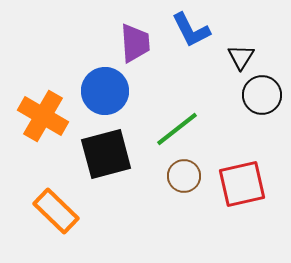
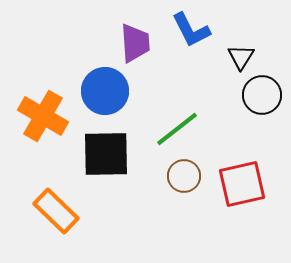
black square: rotated 14 degrees clockwise
